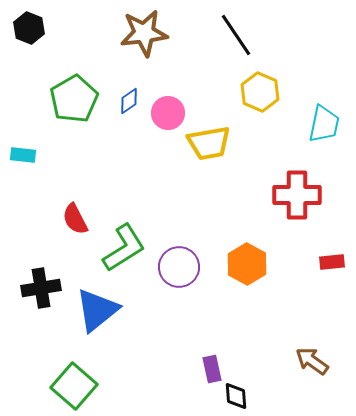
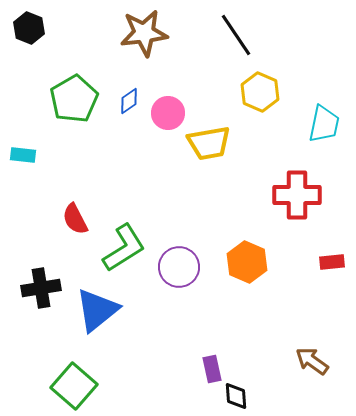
orange hexagon: moved 2 px up; rotated 6 degrees counterclockwise
